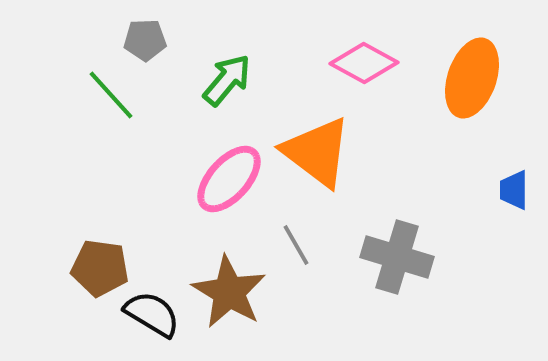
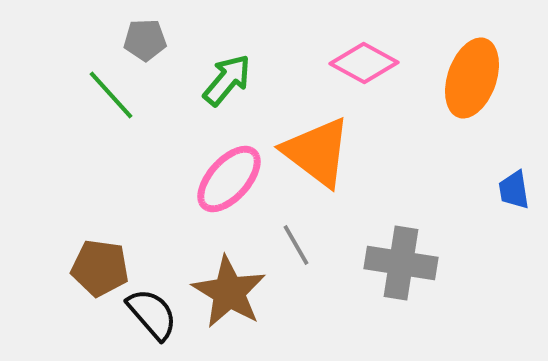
blue trapezoid: rotated 9 degrees counterclockwise
gray cross: moved 4 px right, 6 px down; rotated 8 degrees counterclockwise
black semicircle: rotated 18 degrees clockwise
